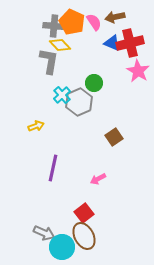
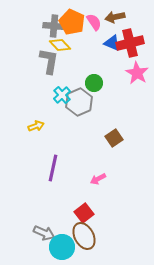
pink star: moved 1 px left, 2 px down
brown square: moved 1 px down
